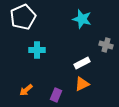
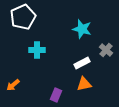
cyan star: moved 10 px down
gray cross: moved 5 px down; rotated 24 degrees clockwise
orange triangle: moved 2 px right; rotated 14 degrees clockwise
orange arrow: moved 13 px left, 5 px up
